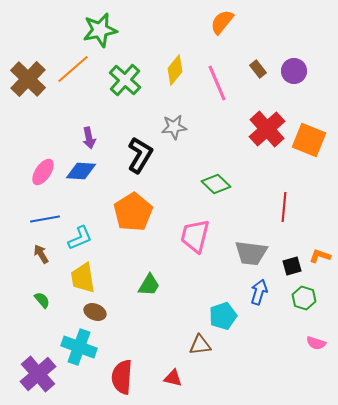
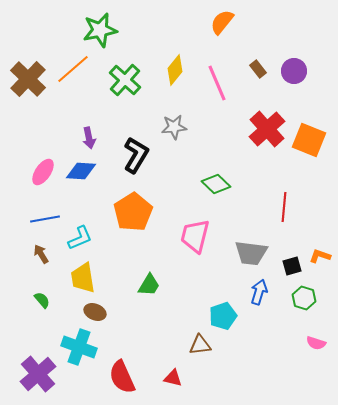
black L-shape: moved 4 px left
red semicircle: rotated 28 degrees counterclockwise
